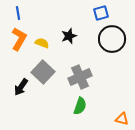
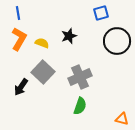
black circle: moved 5 px right, 2 px down
